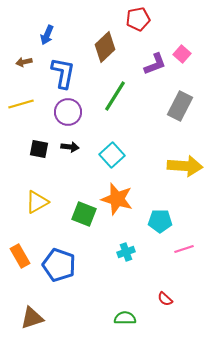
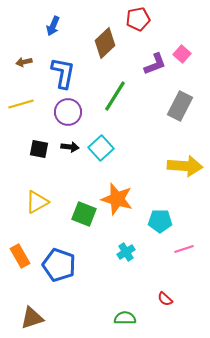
blue arrow: moved 6 px right, 9 px up
brown diamond: moved 4 px up
cyan square: moved 11 px left, 7 px up
cyan cross: rotated 12 degrees counterclockwise
